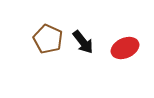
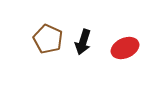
black arrow: rotated 55 degrees clockwise
